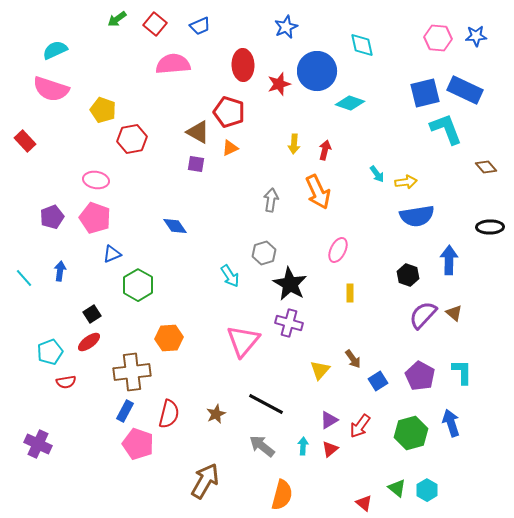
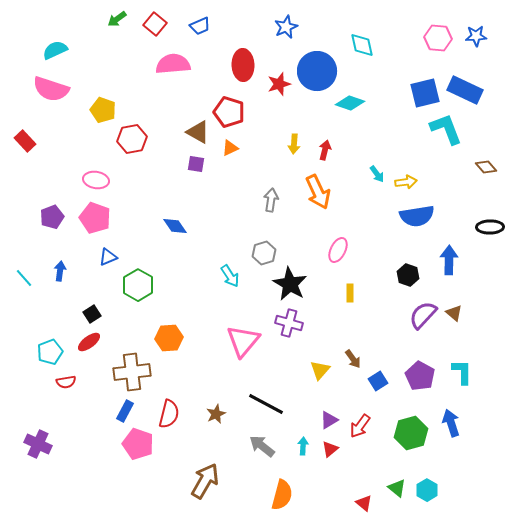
blue triangle at (112, 254): moved 4 px left, 3 px down
